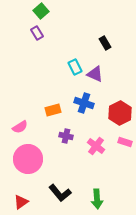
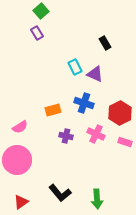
pink cross: moved 12 px up; rotated 12 degrees counterclockwise
pink circle: moved 11 px left, 1 px down
